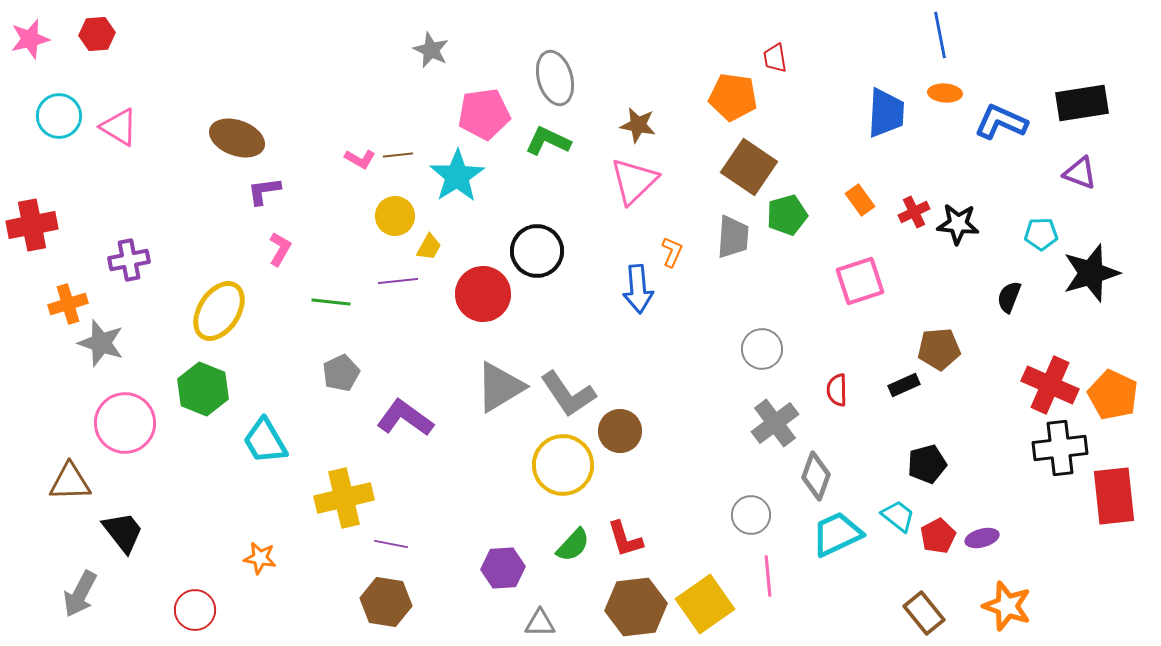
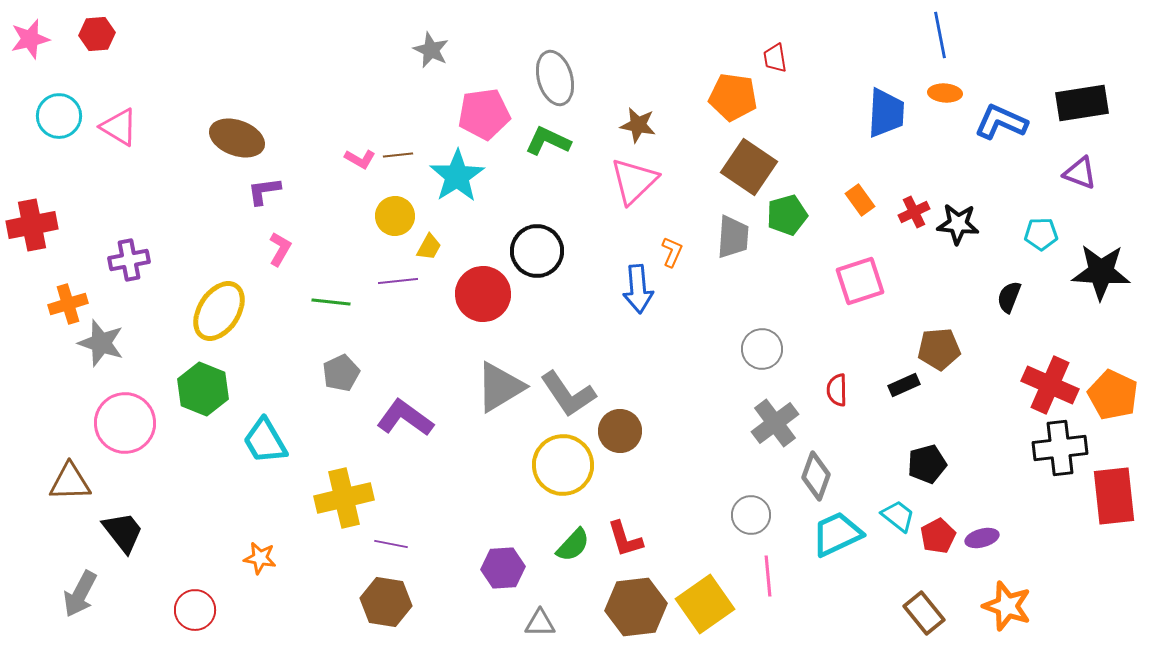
black star at (1091, 273): moved 10 px right, 1 px up; rotated 20 degrees clockwise
